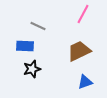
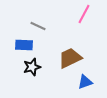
pink line: moved 1 px right
blue rectangle: moved 1 px left, 1 px up
brown trapezoid: moved 9 px left, 7 px down
black star: moved 2 px up
